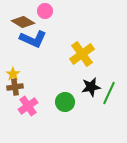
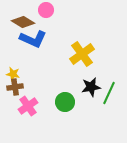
pink circle: moved 1 px right, 1 px up
yellow star: rotated 24 degrees counterclockwise
